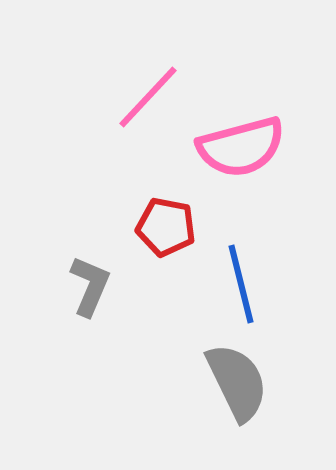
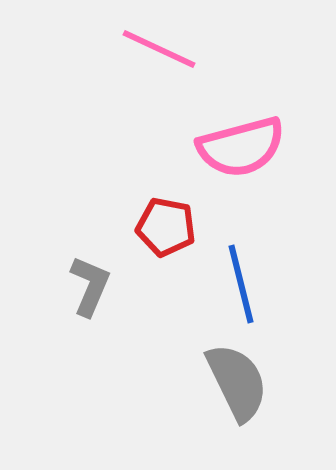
pink line: moved 11 px right, 48 px up; rotated 72 degrees clockwise
